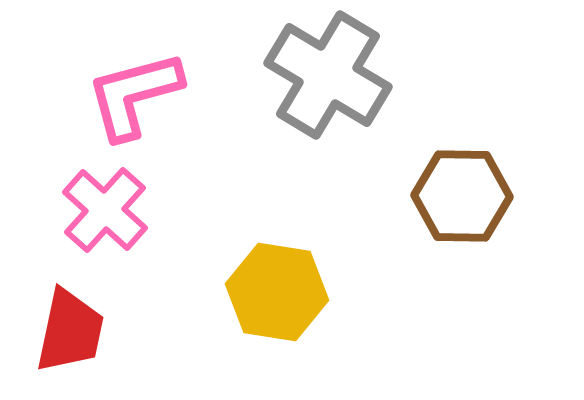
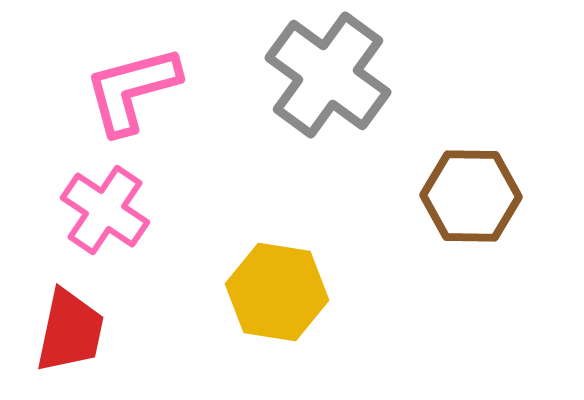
gray cross: rotated 5 degrees clockwise
pink L-shape: moved 2 px left, 5 px up
brown hexagon: moved 9 px right
pink cross: rotated 8 degrees counterclockwise
